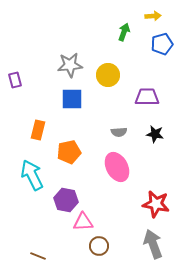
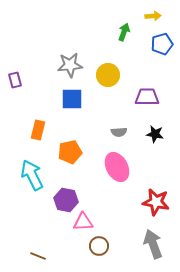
orange pentagon: moved 1 px right
red star: moved 2 px up
